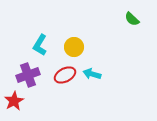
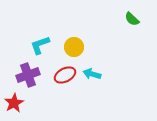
cyan L-shape: rotated 40 degrees clockwise
red star: moved 2 px down
